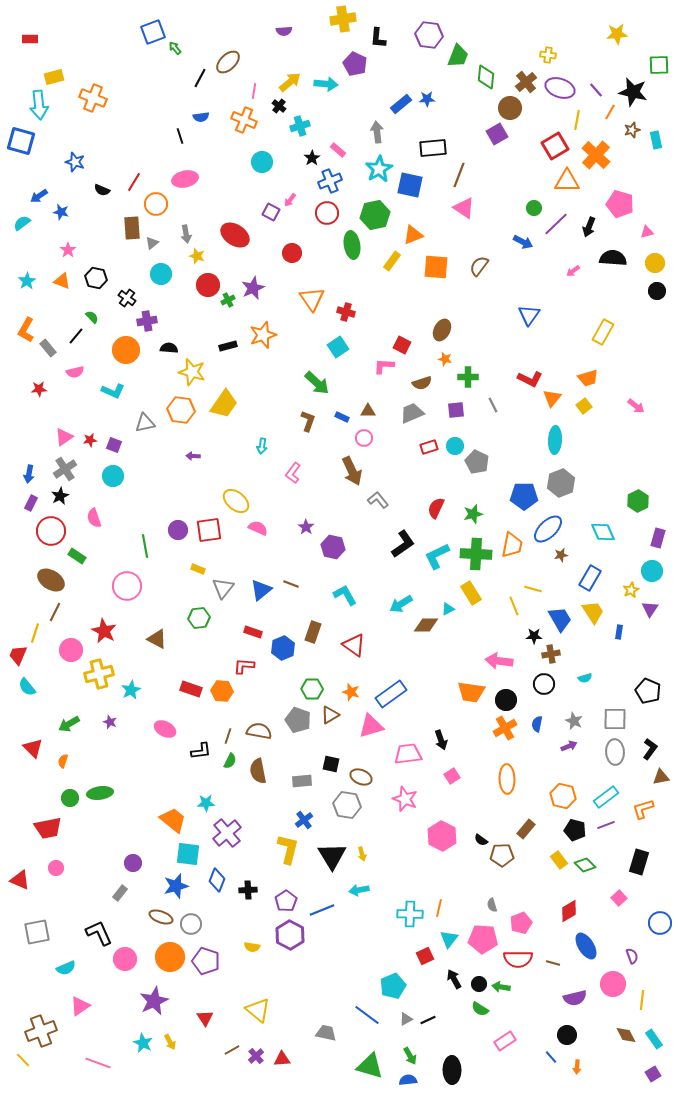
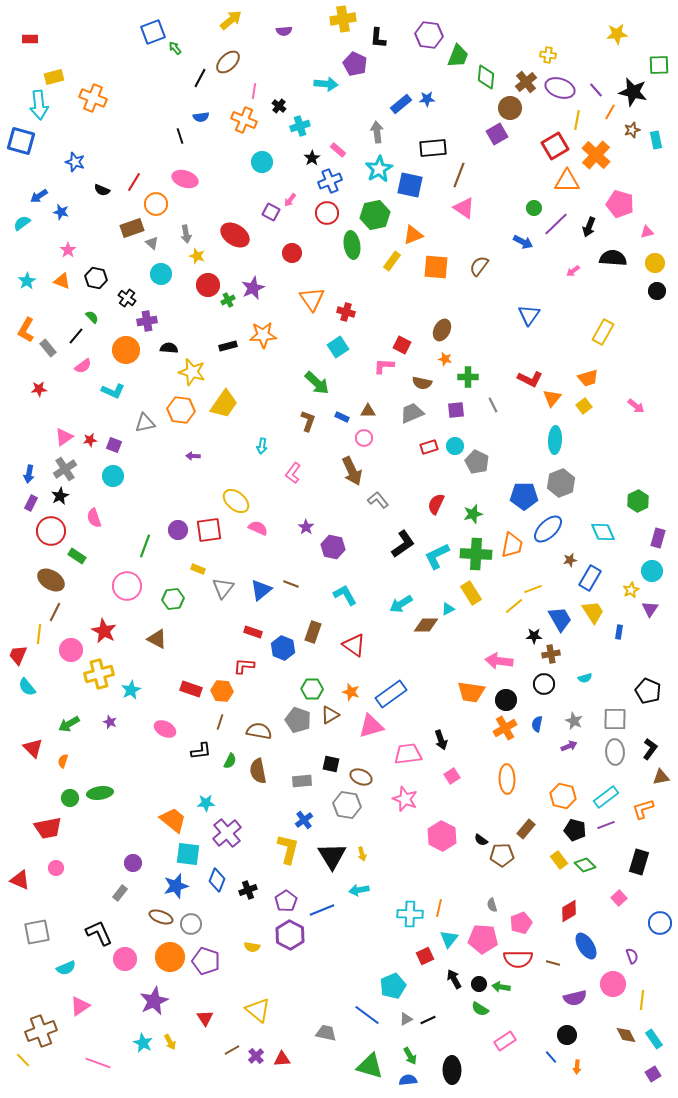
yellow arrow at (290, 82): moved 59 px left, 62 px up
pink ellipse at (185, 179): rotated 30 degrees clockwise
brown rectangle at (132, 228): rotated 75 degrees clockwise
gray triangle at (152, 243): rotated 40 degrees counterclockwise
orange star at (263, 335): rotated 16 degrees clockwise
pink semicircle at (75, 372): moved 8 px right, 6 px up; rotated 24 degrees counterclockwise
brown semicircle at (422, 383): rotated 30 degrees clockwise
red semicircle at (436, 508): moved 4 px up
green line at (145, 546): rotated 30 degrees clockwise
brown star at (561, 555): moved 9 px right, 5 px down
yellow line at (533, 589): rotated 36 degrees counterclockwise
yellow line at (514, 606): rotated 72 degrees clockwise
green hexagon at (199, 618): moved 26 px left, 19 px up
yellow line at (35, 633): moved 4 px right, 1 px down; rotated 12 degrees counterclockwise
blue hexagon at (283, 648): rotated 15 degrees counterclockwise
brown line at (228, 736): moved 8 px left, 14 px up
black cross at (248, 890): rotated 18 degrees counterclockwise
